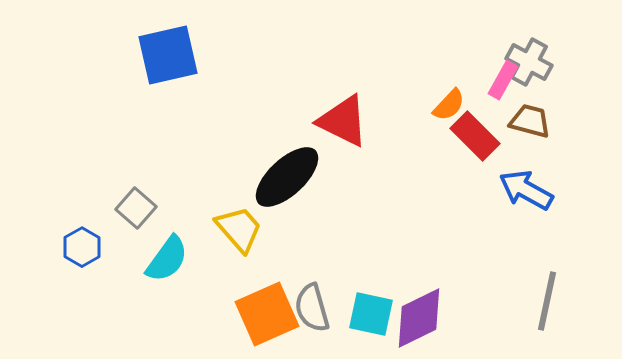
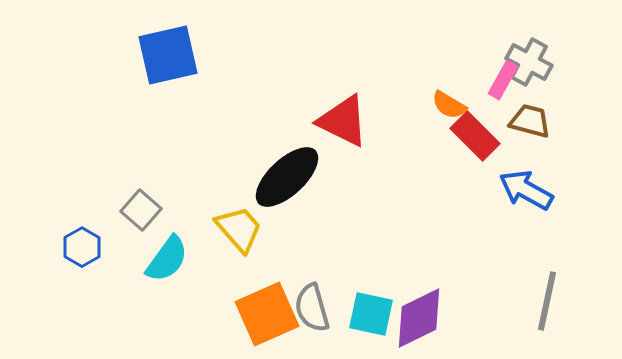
orange semicircle: rotated 78 degrees clockwise
gray square: moved 5 px right, 2 px down
